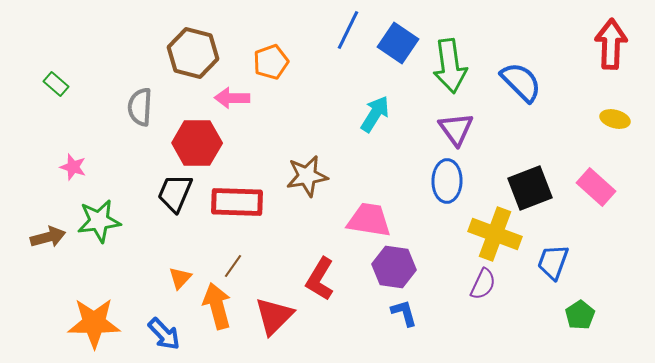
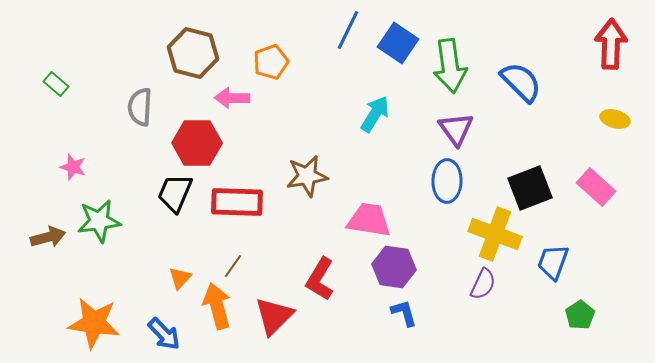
orange star: rotated 8 degrees clockwise
